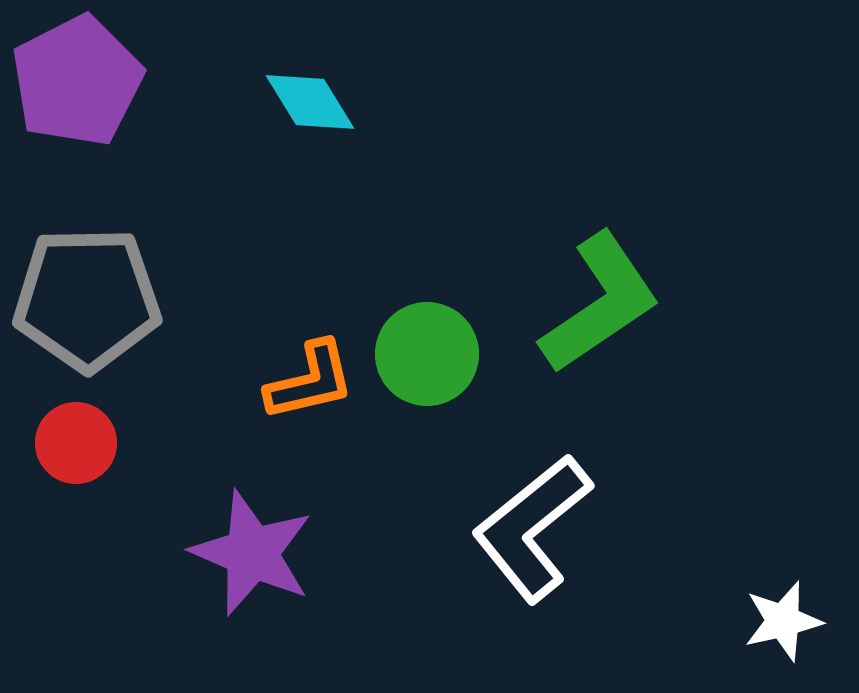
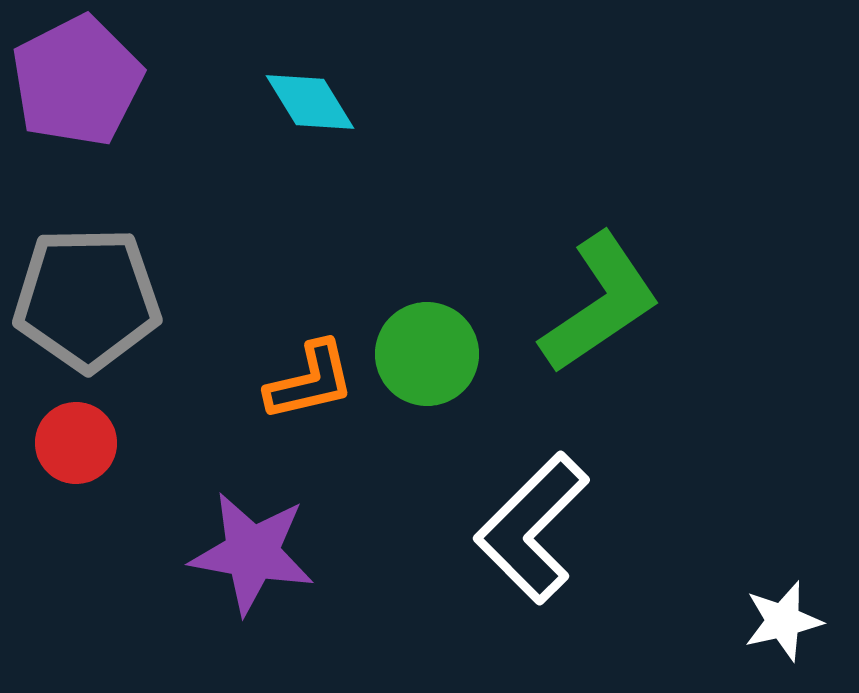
white L-shape: rotated 6 degrees counterclockwise
purple star: rotated 13 degrees counterclockwise
